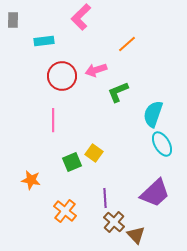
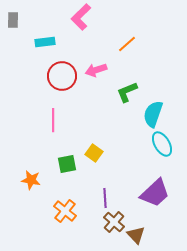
cyan rectangle: moved 1 px right, 1 px down
green L-shape: moved 9 px right
green square: moved 5 px left, 2 px down; rotated 12 degrees clockwise
